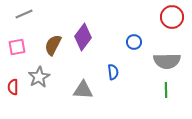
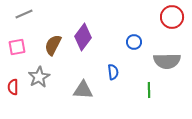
green line: moved 17 px left
